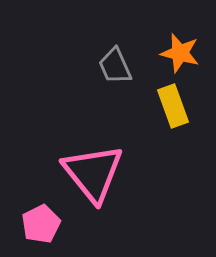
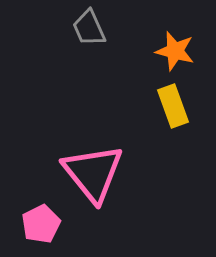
orange star: moved 5 px left, 2 px up
gray trapezoid: moved 26 px left, 38 px up
